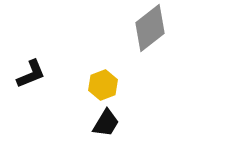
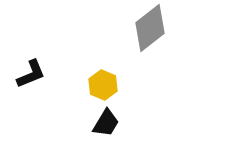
yellow hexagon: rotated 16 degrees counterclockwise
